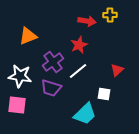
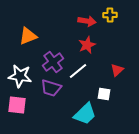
red star: moved 8 px right
